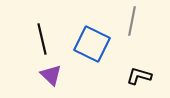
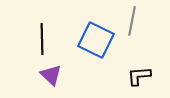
black line: rotated 12 degrees clockwise
blue square: moved 4 px right, 4 px up
black L-shape: rotated 20 degrees counterclockwise
